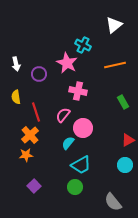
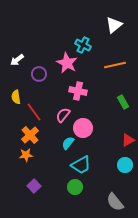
white arrow: moved 1 px right, 4 px up; rotated 64 degrees clockwise
red line: moved 2 px left; rotated 18 degrees counterclockwise
gray semicircle: moved 2 px right
